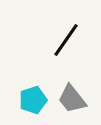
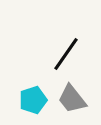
black line: moved 14 px down
